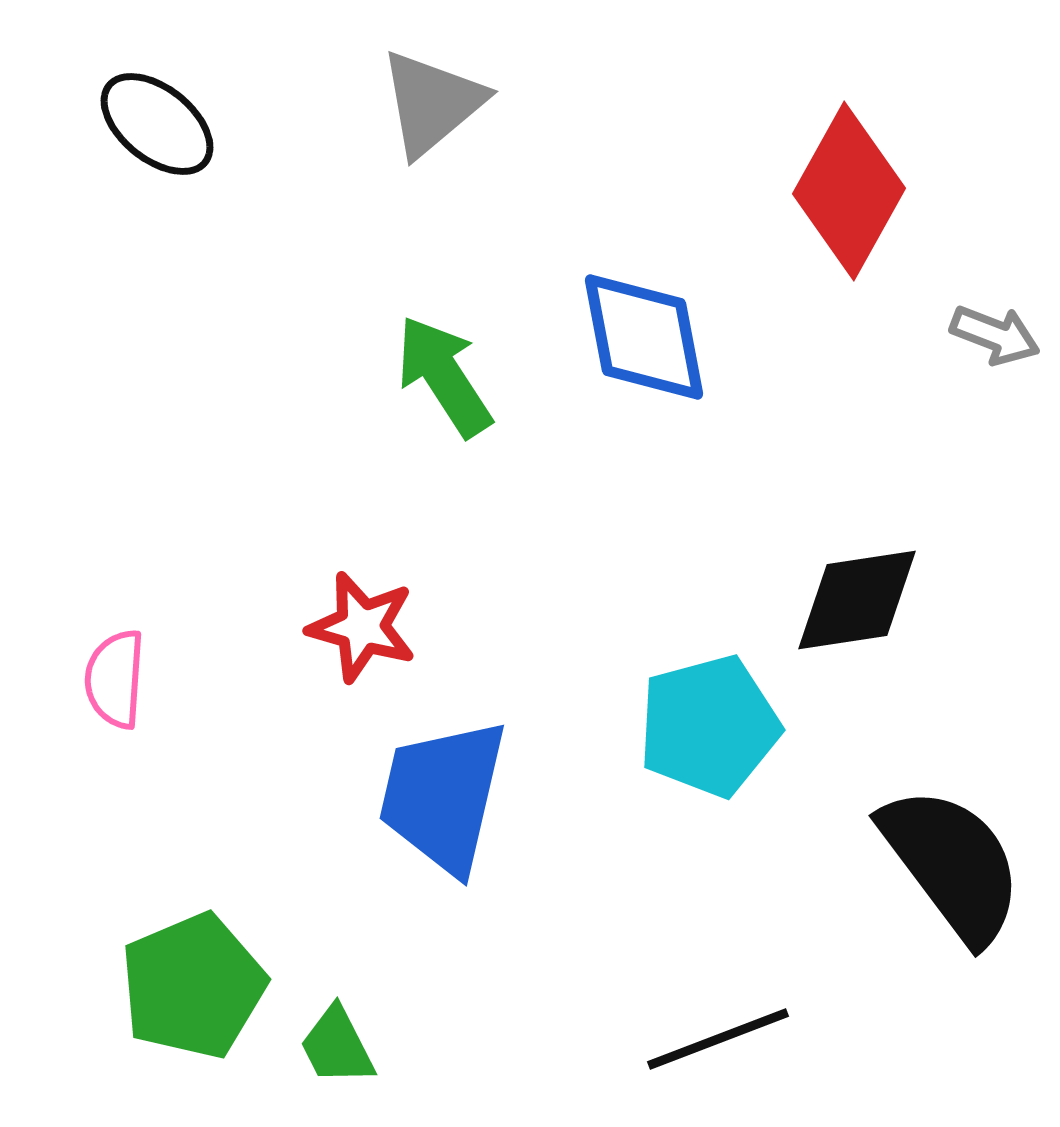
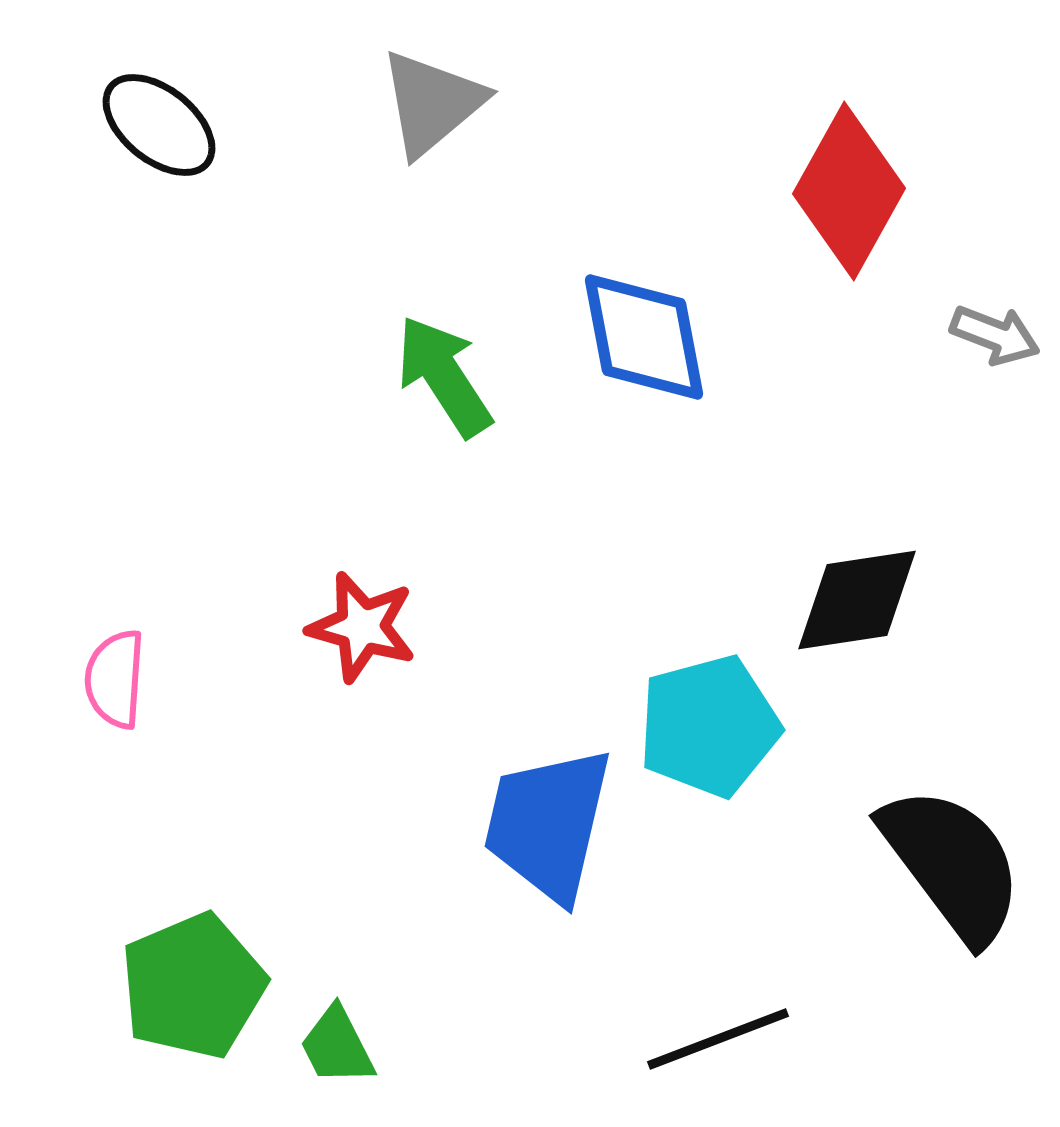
black ellipse: moved 2 px right, 1 px down
blue trapezoid: moved 105 px right, 28 px down
